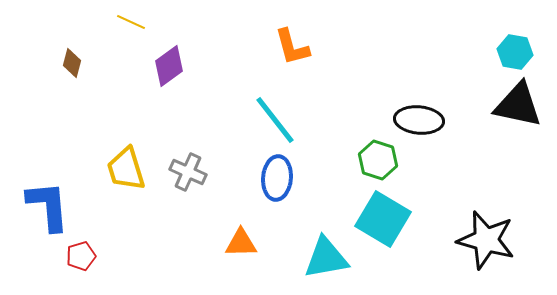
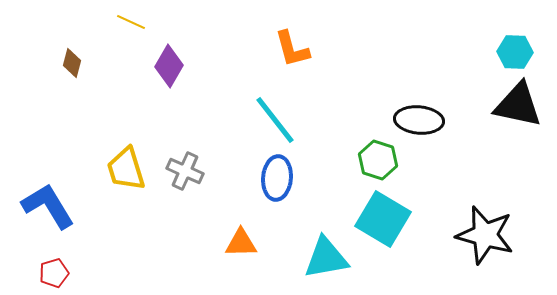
orange L-shape: moved 2 px down
cyan hexagon: rotated 8 degrees counterclockwise
purple diamond: rotated 24 degrees counterclockwise
gray cross: moved 3 px left, 1 px up
blue L-shape: rotated 26 degrees counterclockwise
black star: moved 1 px left, 5 px up
red pentagon: moved 27 px left, 17 px down
